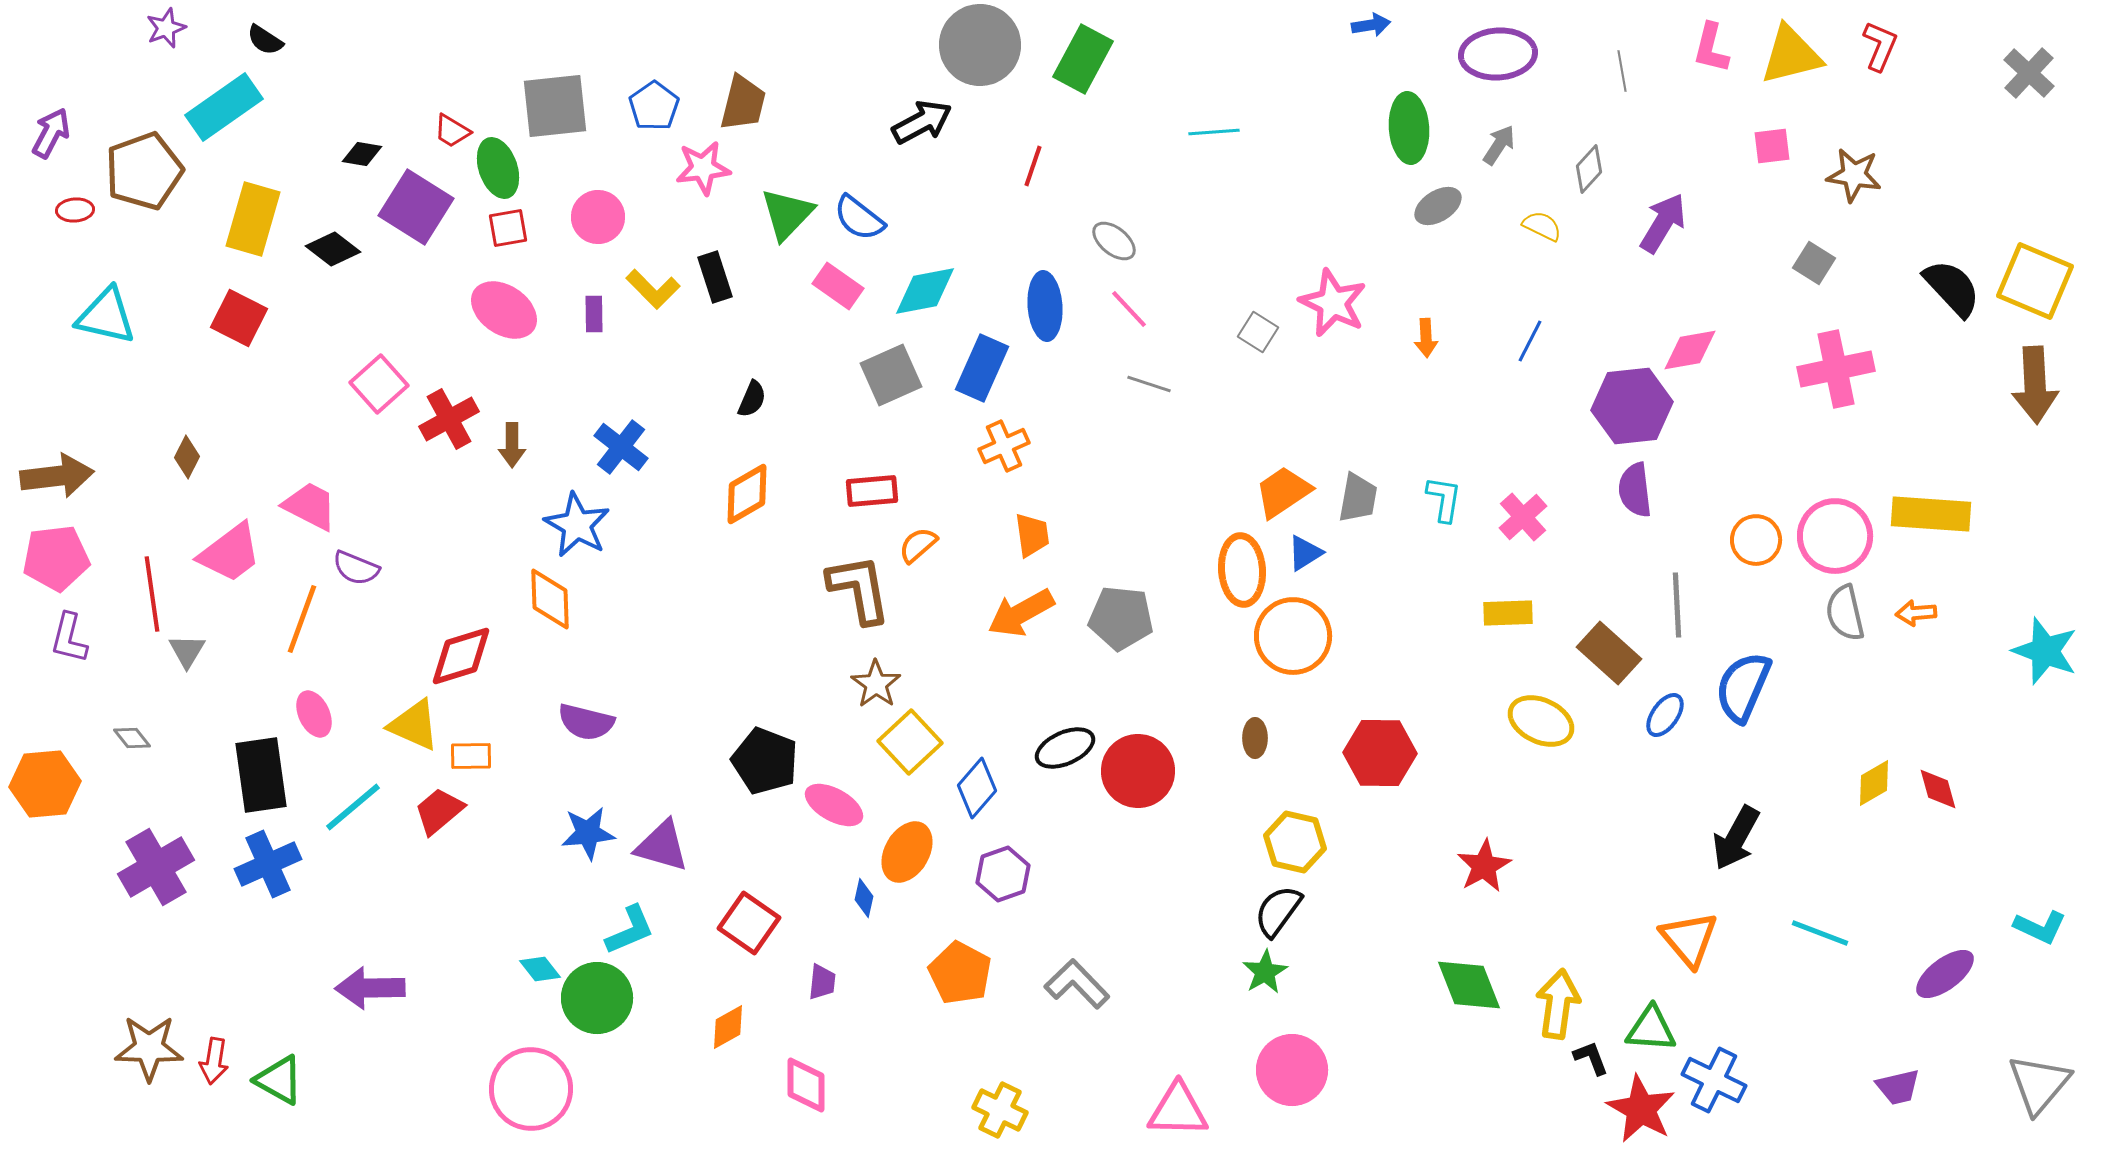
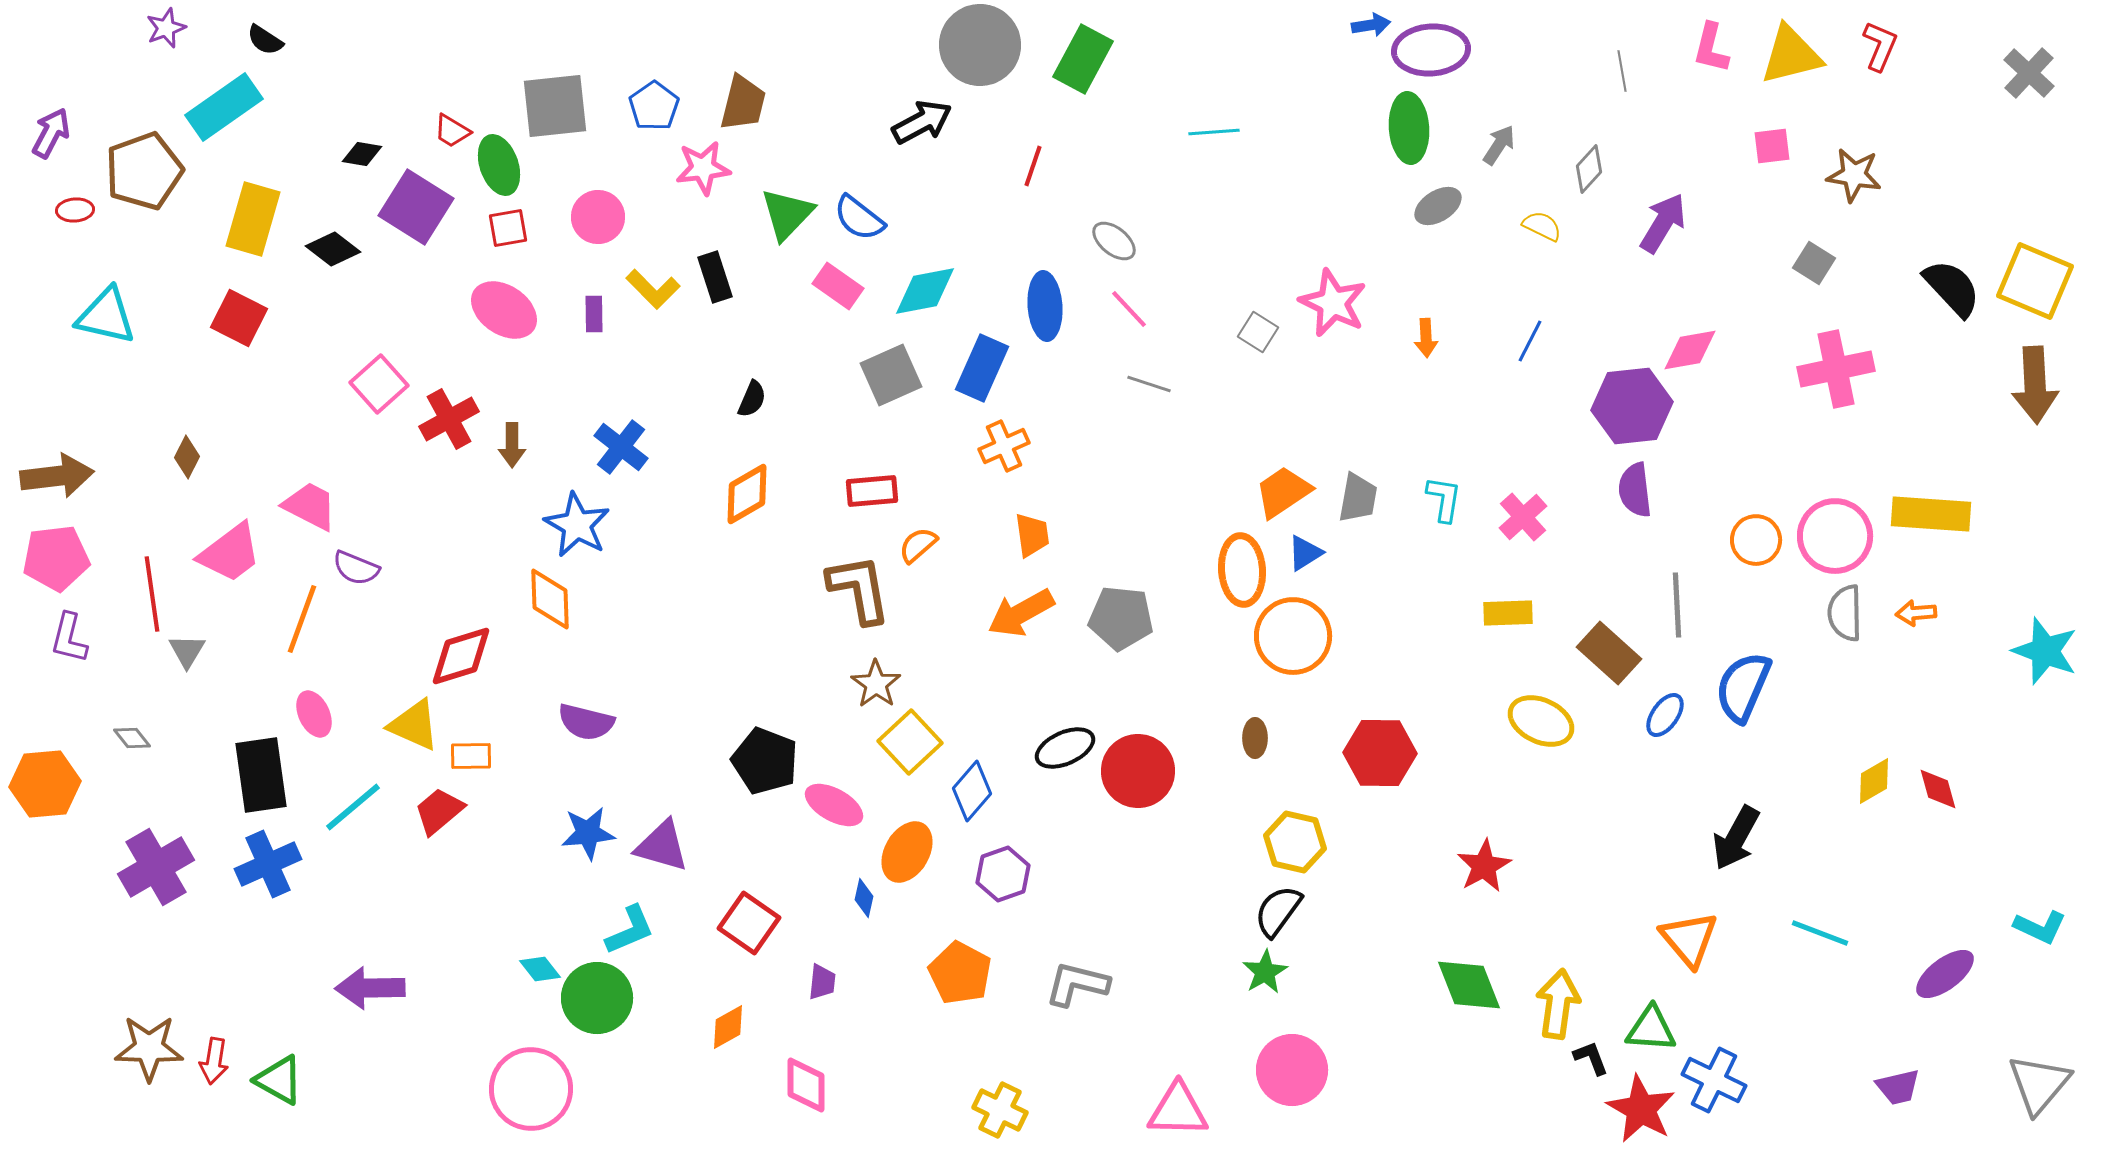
purple ellipse at (1498, 54): moved 67 px left, 4 px up
green ellipse at (498, 168): moved 1 px right, 3 px up
gray semicircle at (1845, 613): rotated 12 degrees clockwise
yellow diamond at (1874, 783): moved 2 px up
blue diamond at (977, 788): moved 5 px left, 3 px down
gray L-shape at (1077, 984): rotated 32 degrees counterclockwise
